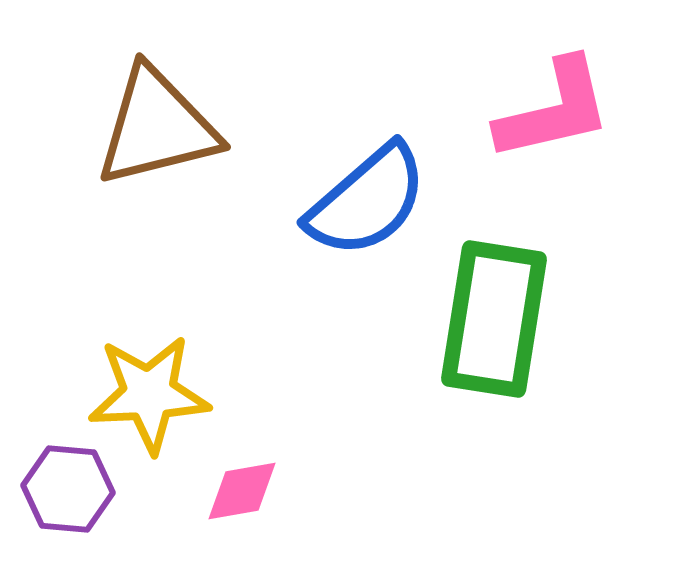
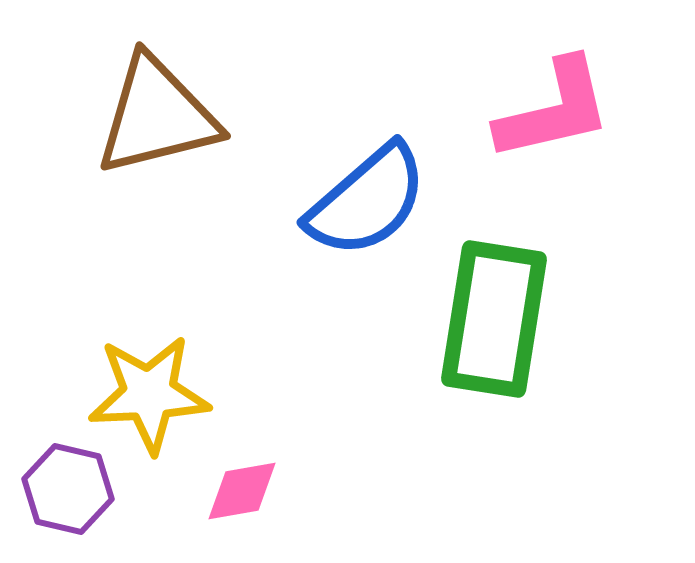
brown triangle: moved 11 px up
purple hexagon: rotated 8 degrees clockwise
